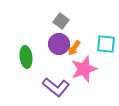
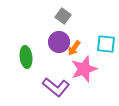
gray square: moved 2 px right, 5 px up
purple circle: moved 2 px up
